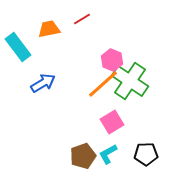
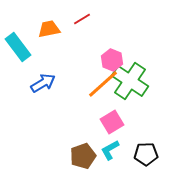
cyan L-shape: moved 2 px right, 4 px up
